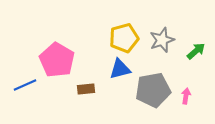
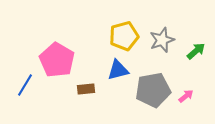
yellow pentagon: moved 2 px up
blue triangle: moved 2 px left, 1 px down
blue line: rotated 35 degrees counterclockwise
pink arrow: rotated 42 degrees clockwise
